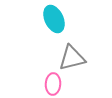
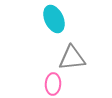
gray triangle: rotated 8 degrees clockwise
